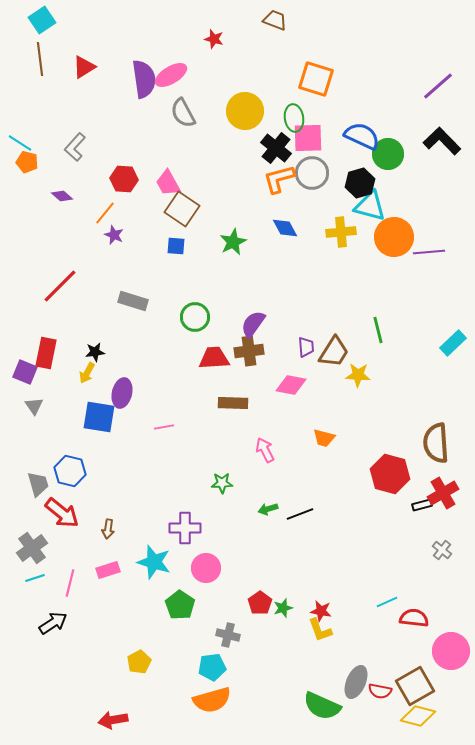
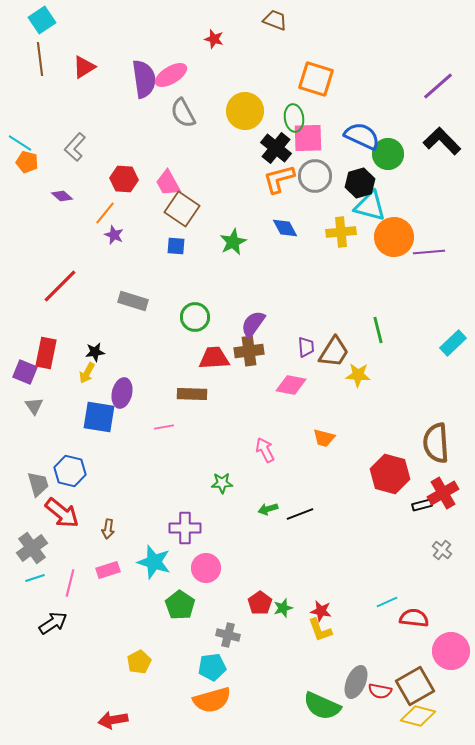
gray circle at (312, 173): moved 3 px right, 3 px down
brown rectangle at (233, 403): moved 41 px left, 9 px up
